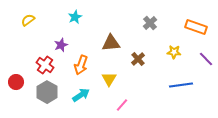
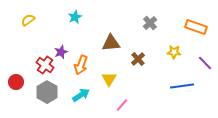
purple star: moved 7 px down
purple line: moved 1 px left, 4 px down
blue line: moved 1 px right, 1 px down
